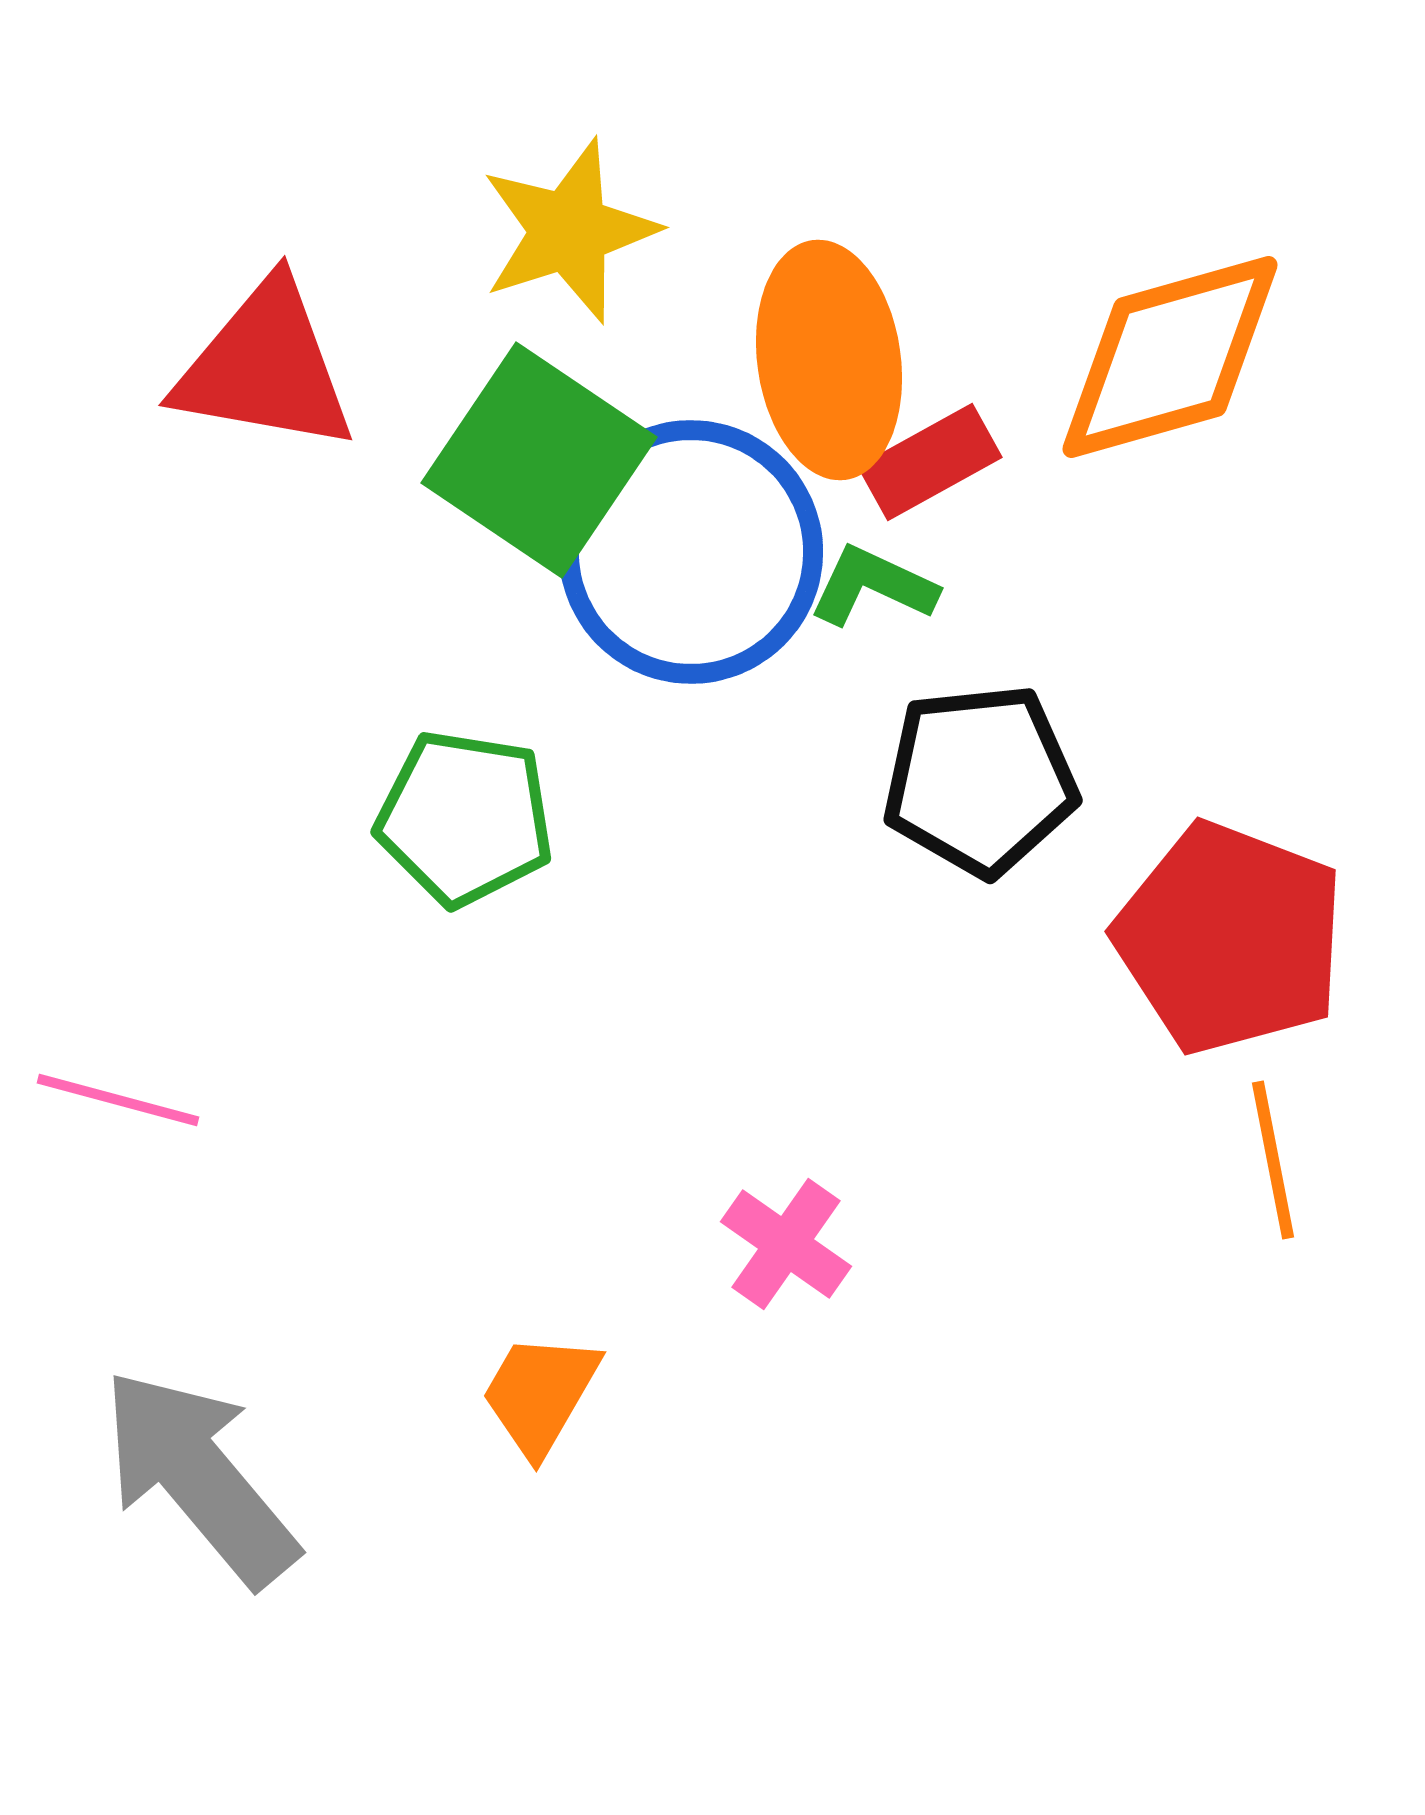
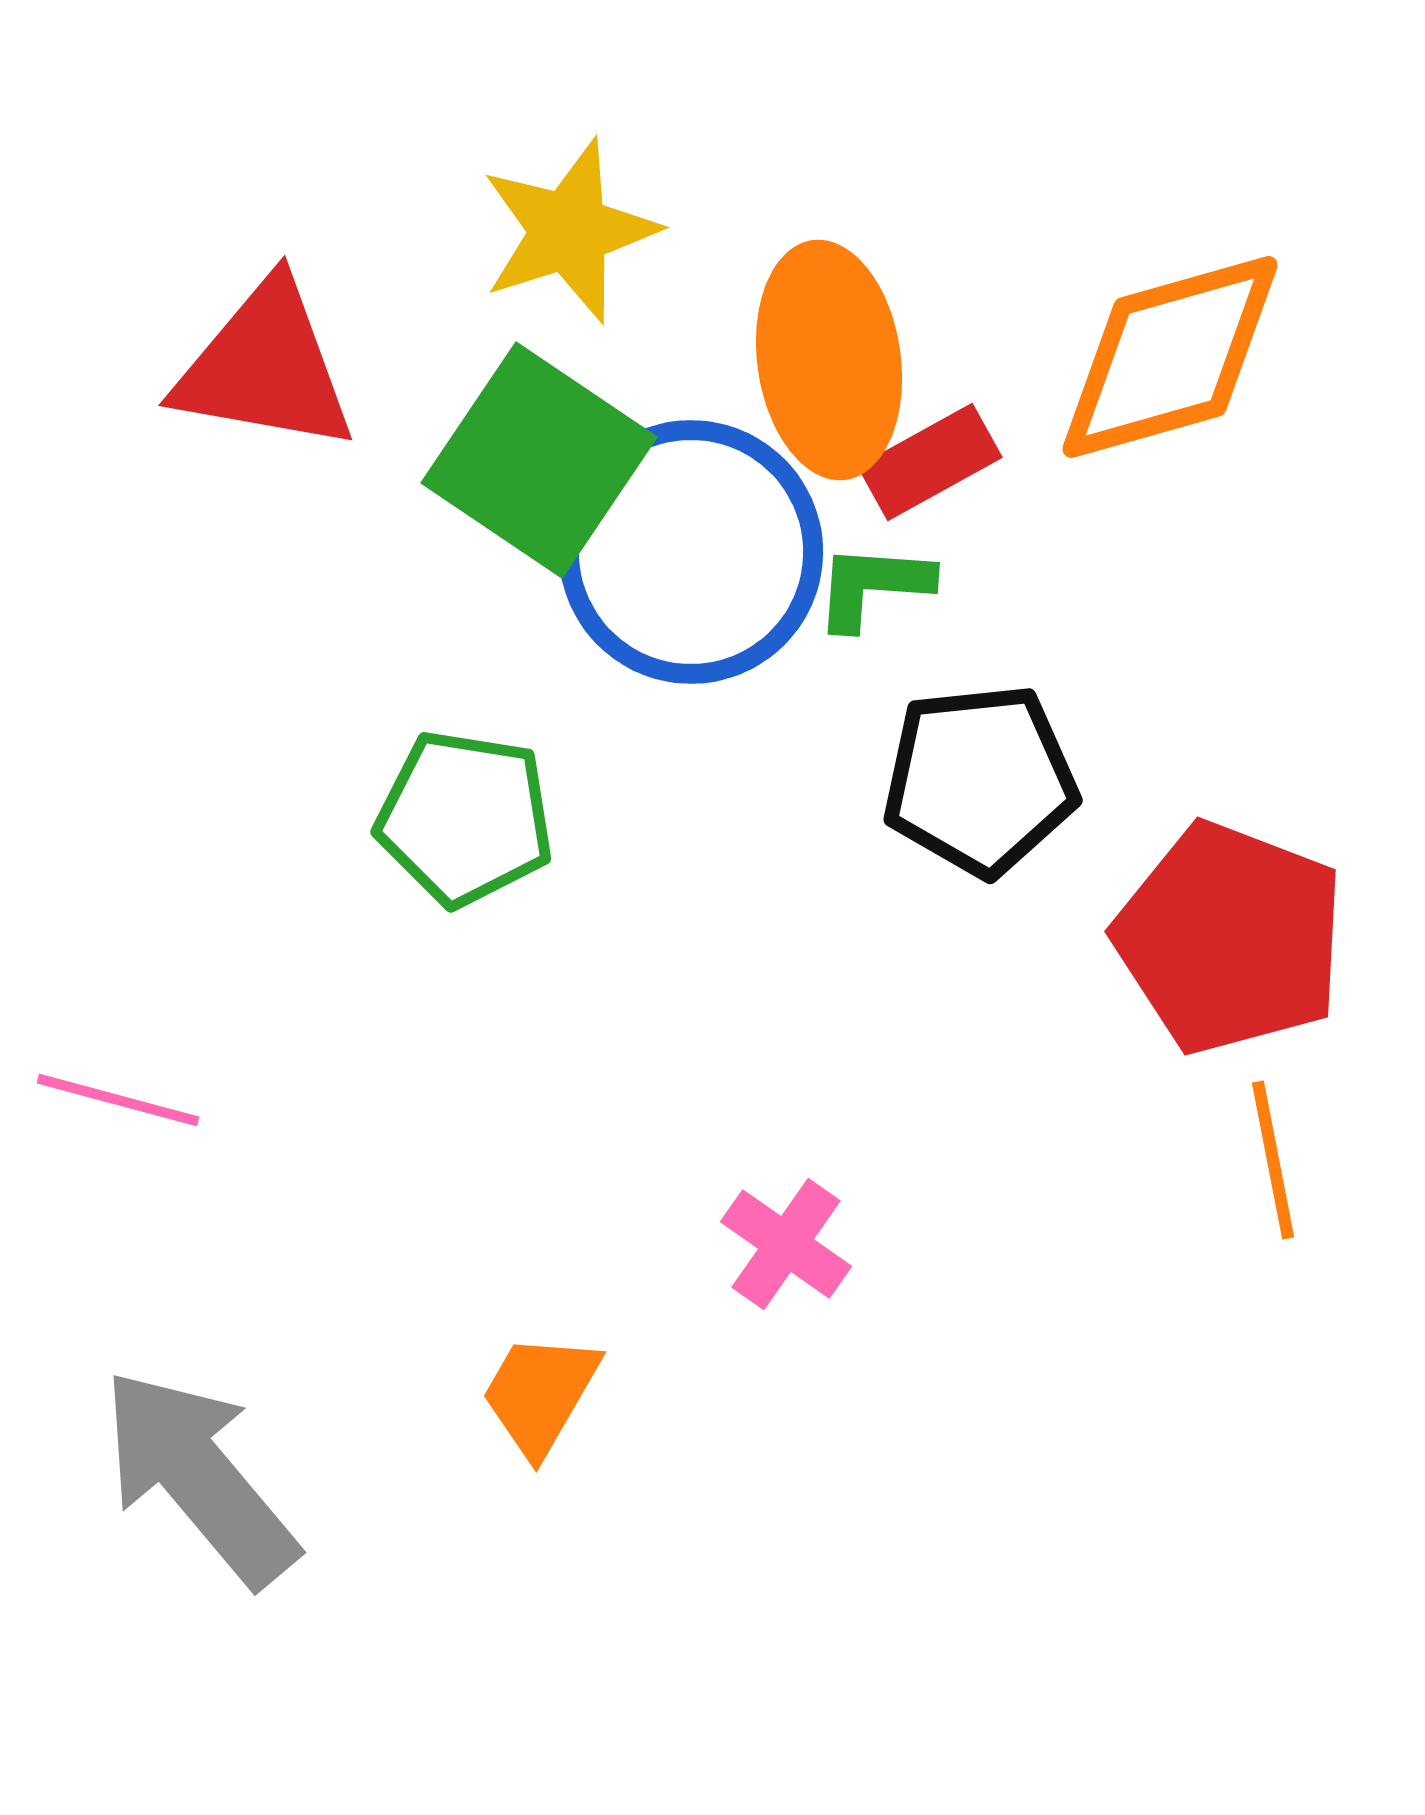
green L-shape: rotated 21 degrees counterclockwise
